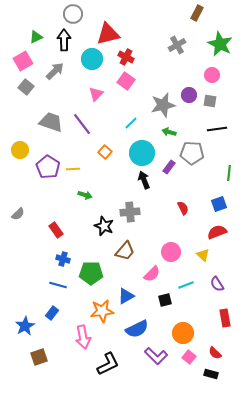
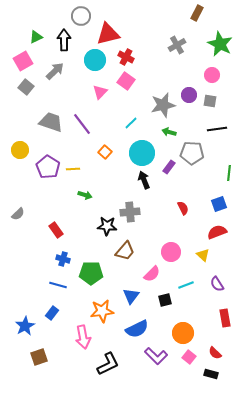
gray circle at (73, 14): moved 8 px right, 2 px down
cyan circle at (92, 59): moved 3 px right, 1 px down
pink triangle at (96, 94): moved 4 px right, 2 px up
black star at (104, 226): moved 3 px right; rotated 18 degrees counterclockwise
blue triangle at (126, 296): moved 5 px right; rotated 24 degrees counterclockwise
